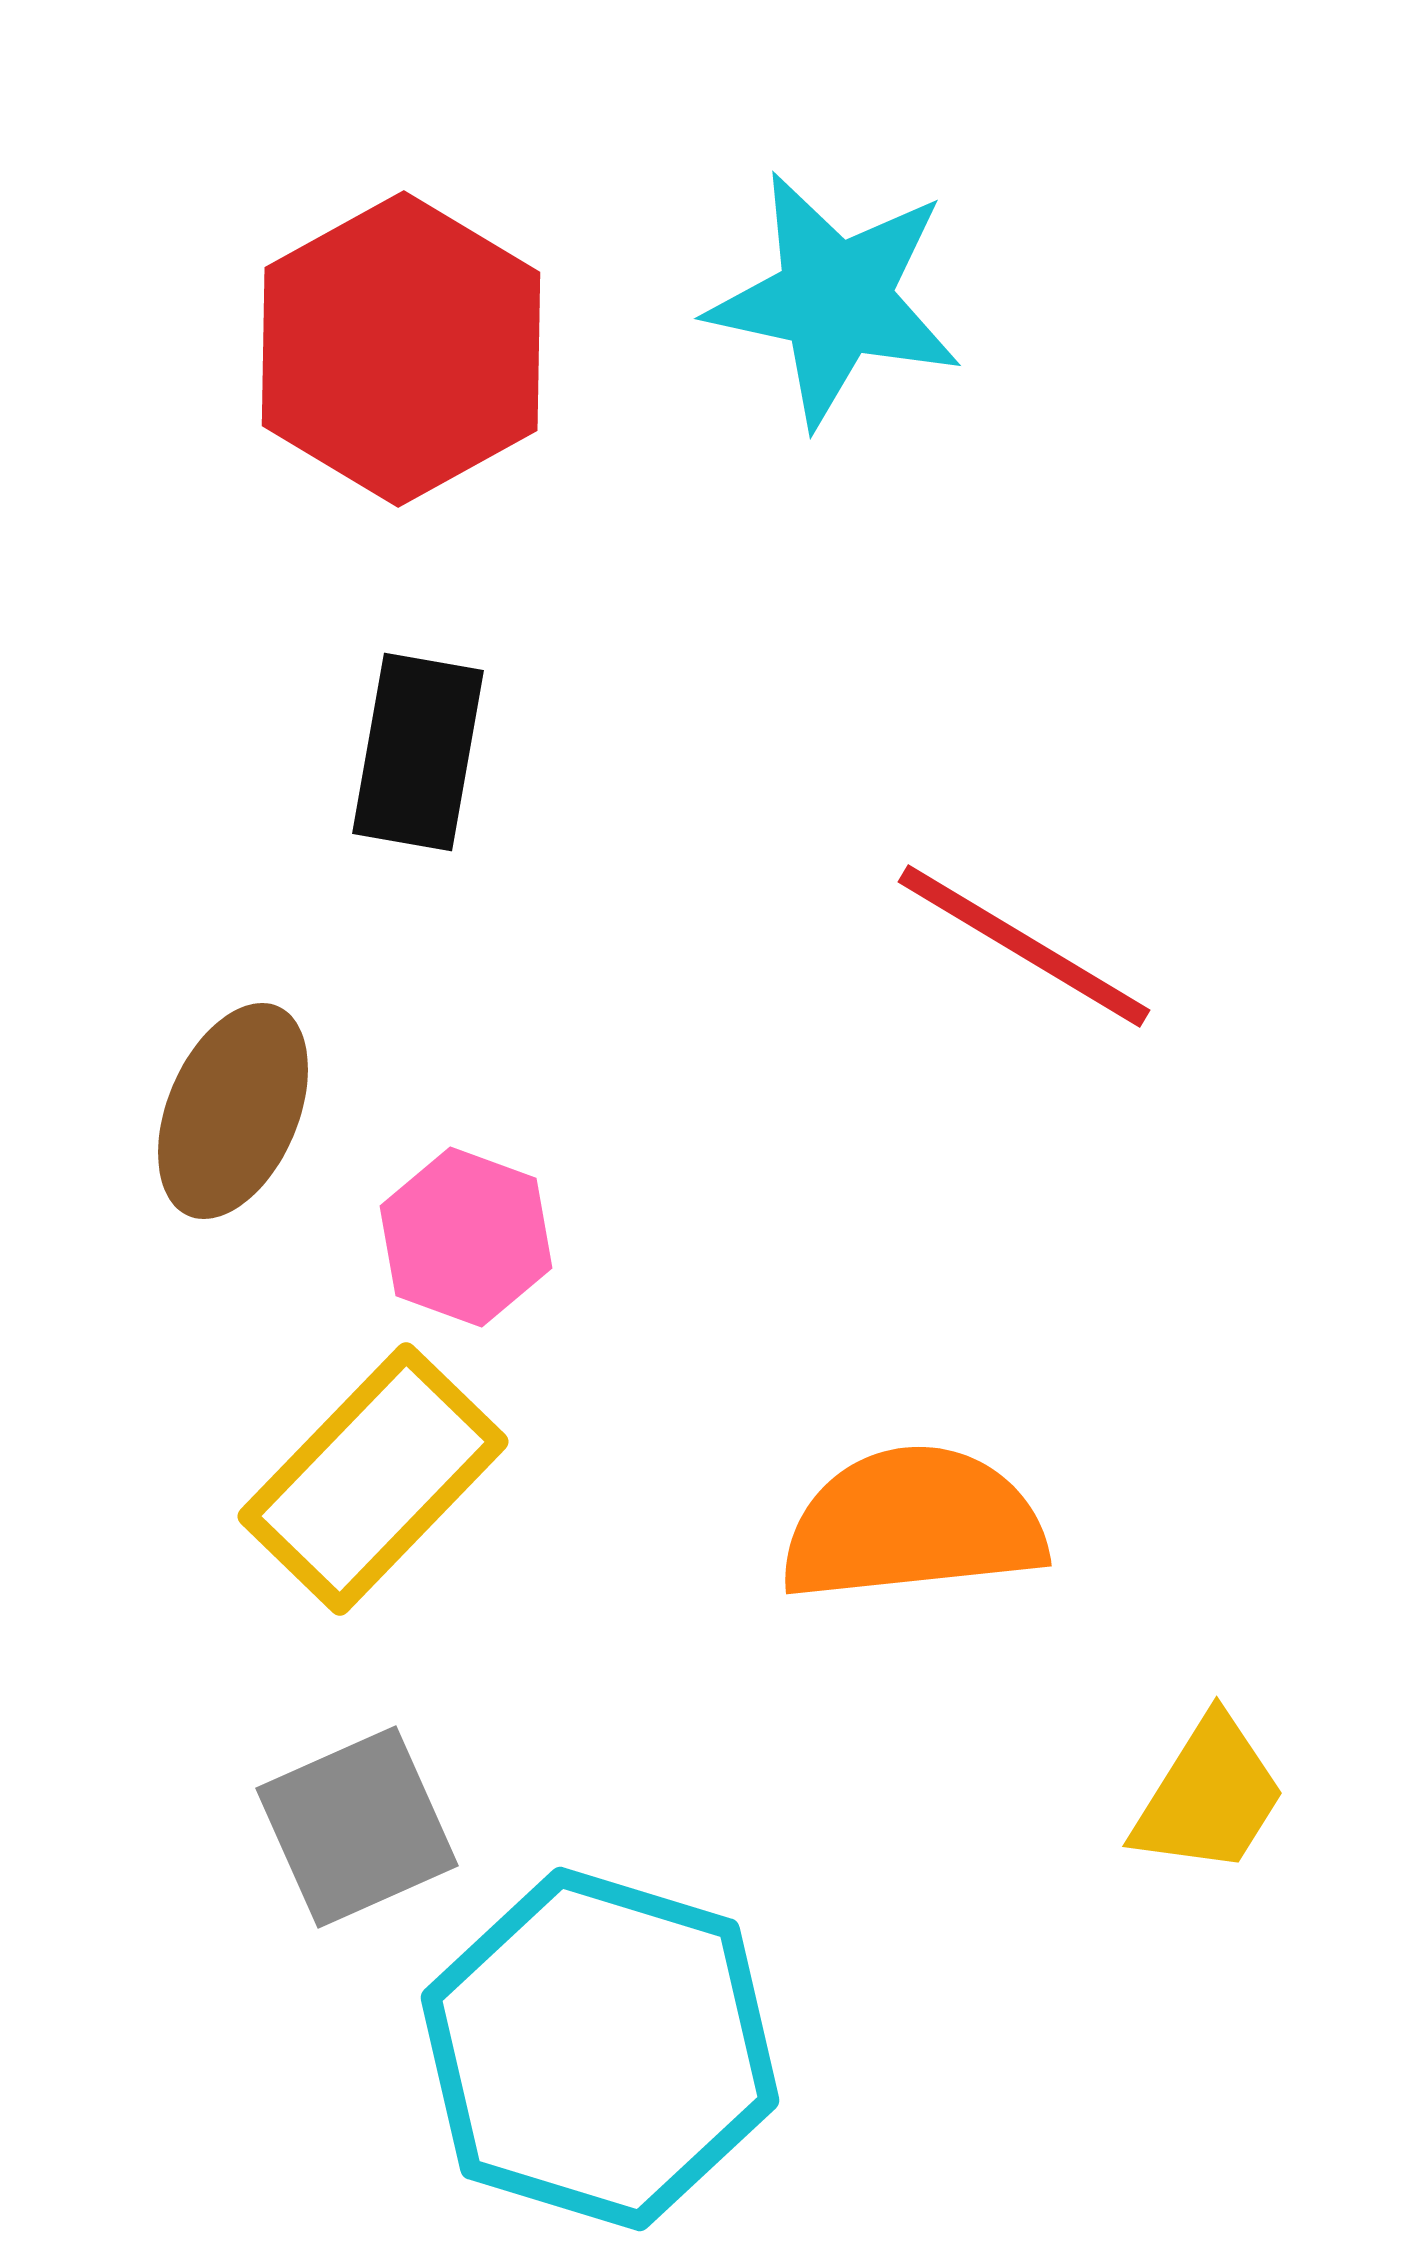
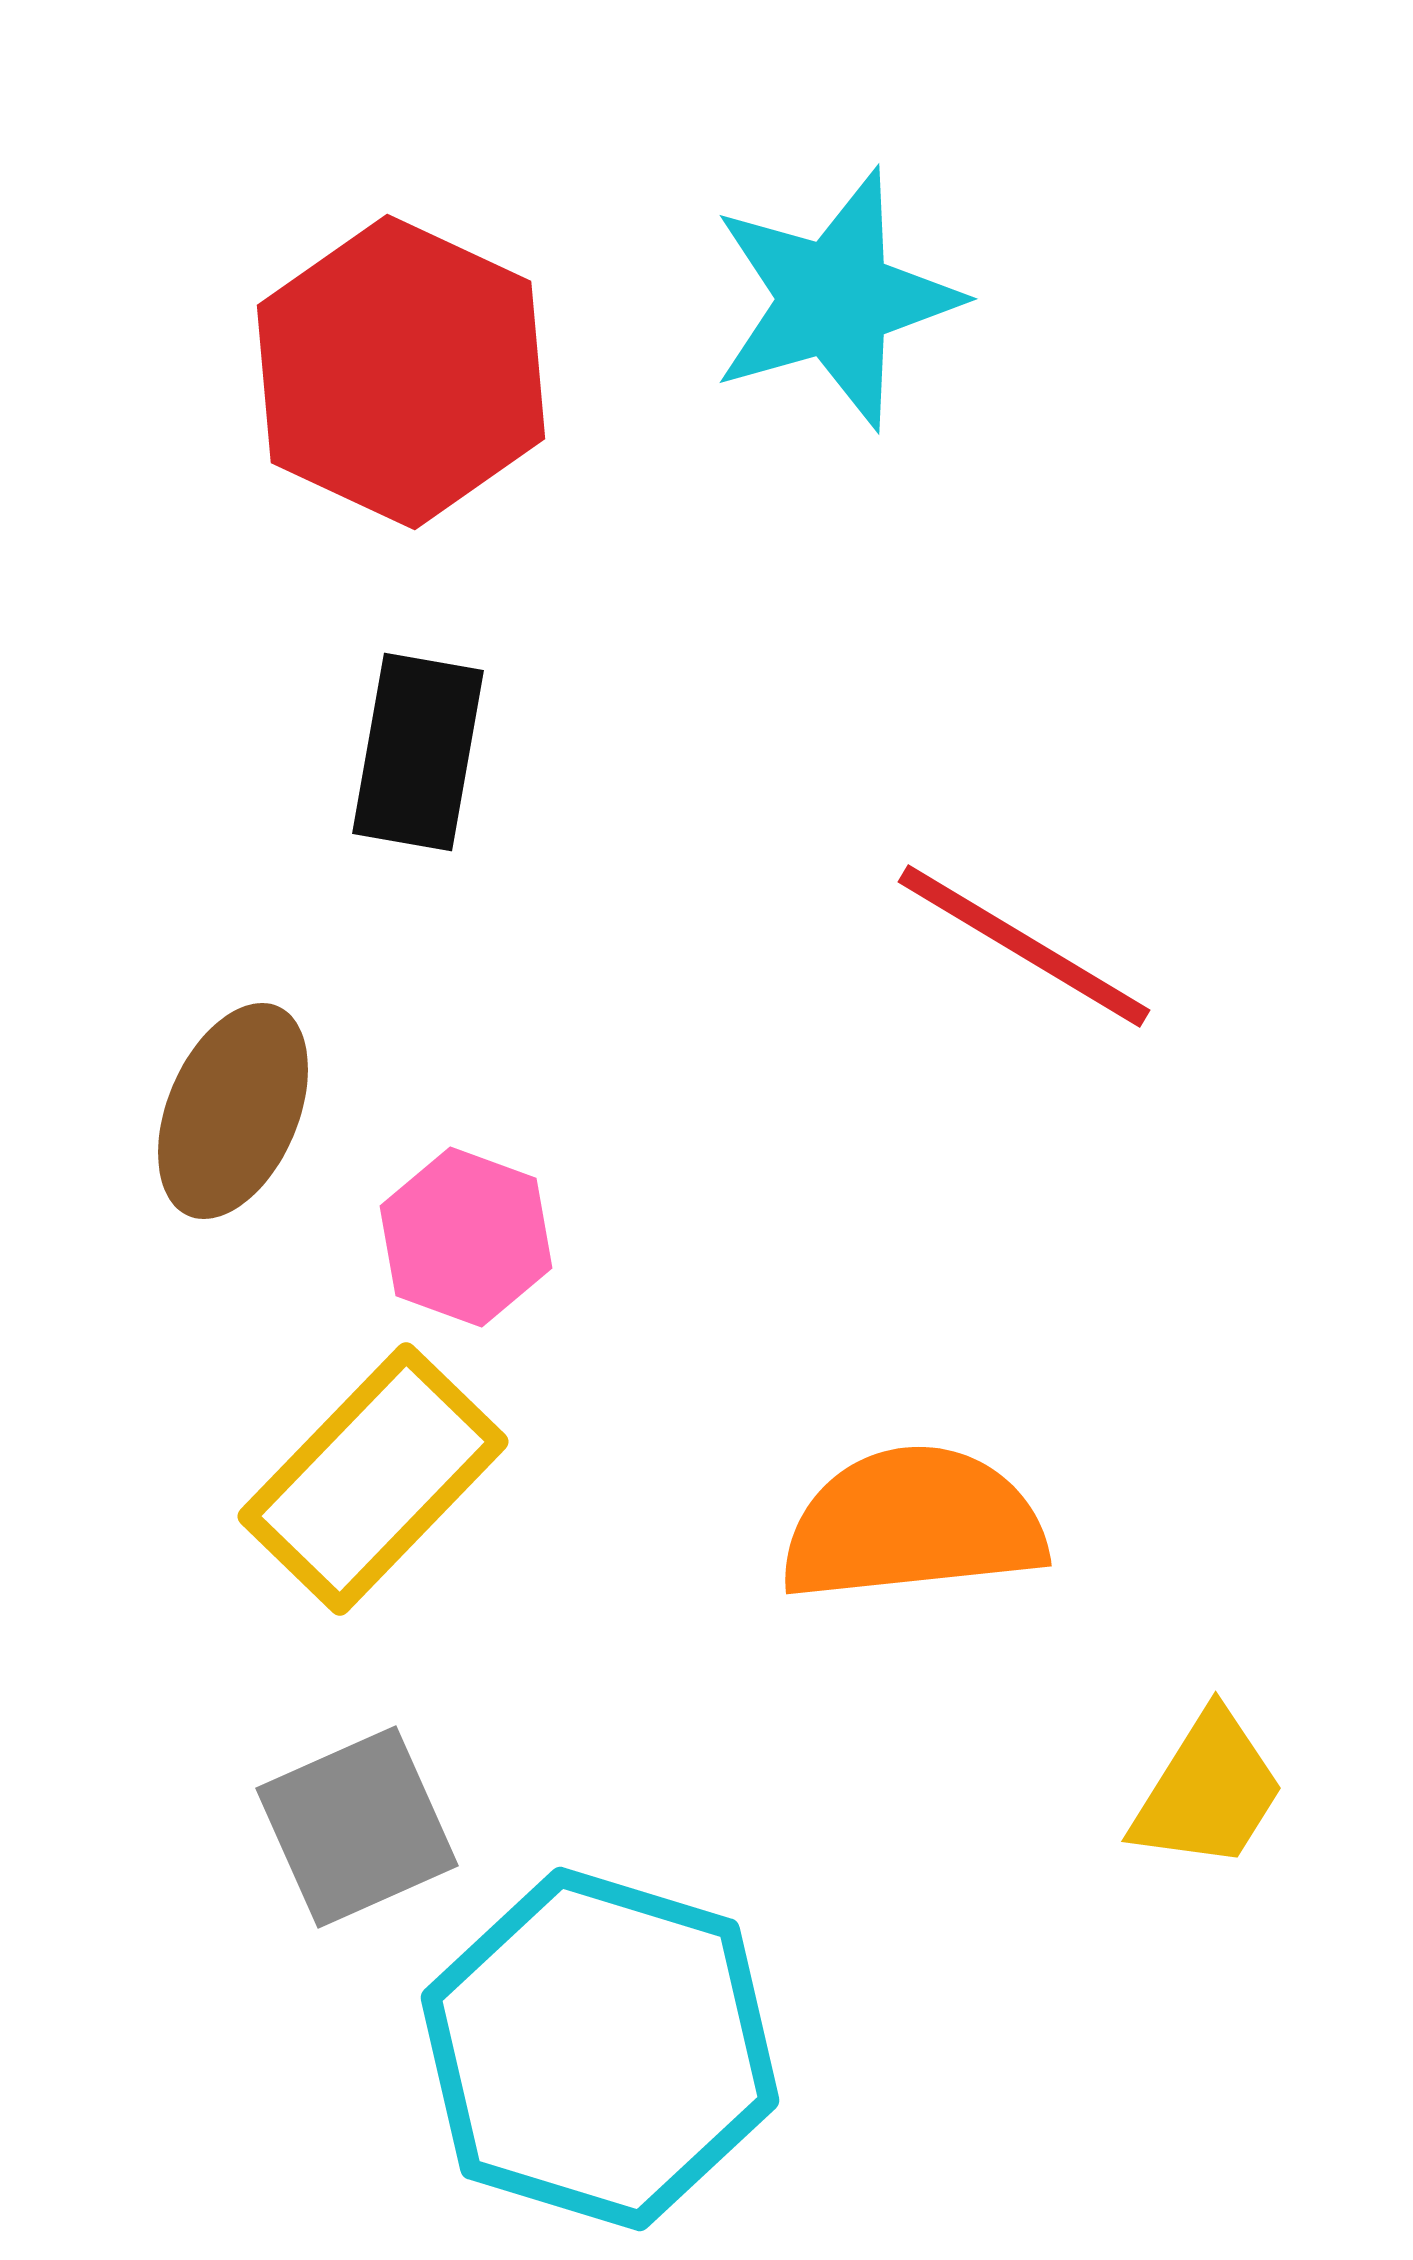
cyan star: rotated 28 degrees counterclockwise
red hexagon: moved 23 px down; rotated 6 degrees counterclockwise
yellow trapezoid: moved 1 px left, 5 px up
